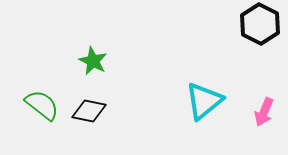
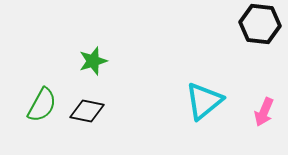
black hexagon: rotated 21 degrees counterclockwise
green star: rotated 28 degrees clockwise
green semicircle: rotated 81 degrees clockwise
black diamond: moved 2 px left
